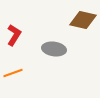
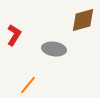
brown diamond: rotated 28 degrees counterclockwise
orange line: moved 15 px right, 12 px down; rotated 30 degrees counterclockwise
